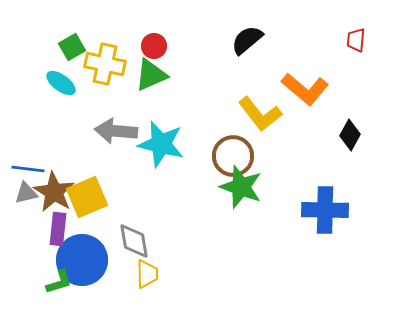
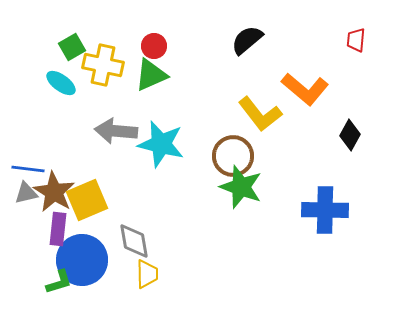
yellow cross: moved 2 px left, 1 px down
yellow square: moved 3 px down
